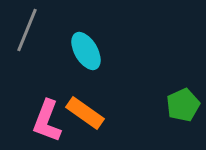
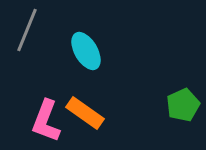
pink L-shape: moved 1 px left
